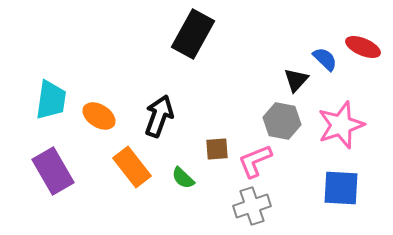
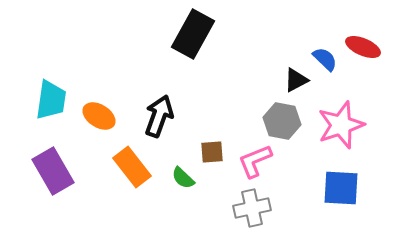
black triangle: rotated 20 degrees clockwise
brown square: moved 5 px left, 3 px down
gray cross: moved 2 px down; rotated 6 degrees clockwise
